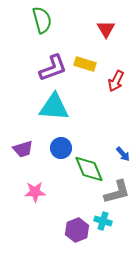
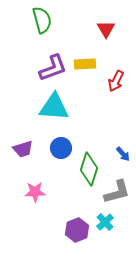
yellow rectangle: rotated 20 degrees counterclockwise
green diamond: rotated 40 degrees clockwise
cyan cross: moved 2 px right, 1 px down; rotated 30 degrees clockwise
